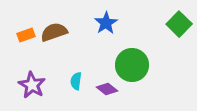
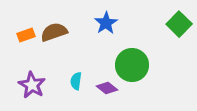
purple diamond: moved 1 px up
